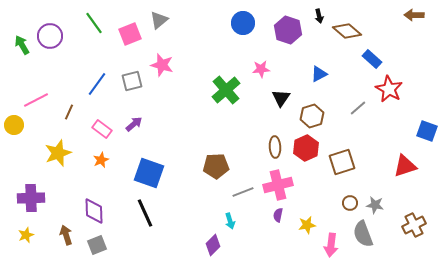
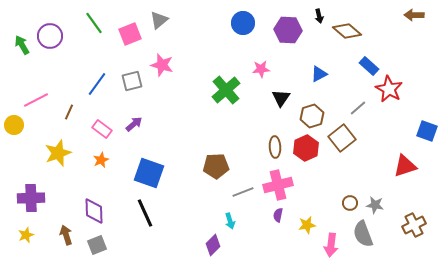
purple hexagon at (288, 30): rotated 16 degrees counterclockwise
blue rectangle at (372, 59): moved 3 px left, 7 px down
brown square at (342, 162): moved 24 px up; rotated 20 degrees counterclockwise
